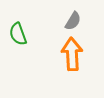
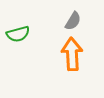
green semicircle: rotated 85 degrees counterclockwise
